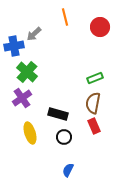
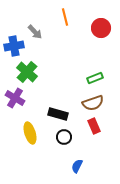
red circle: moved 1 px right, 1 px down
gray arrow: moved 1 px right, 2 px up; rotated 91 degrees counterclockwise
purple cross: moved 7 px left; rotated 24 degrees counterclockwise
brown semicircle: rotated 120 degrees counterclockwise
blue semicircle: moved 9 px right, 4 px up
